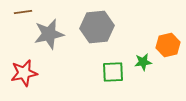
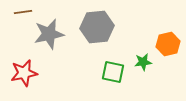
orange hexagon: moved 1 px up
green square: rotated 15 degrees clockwise
